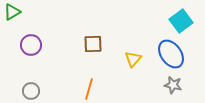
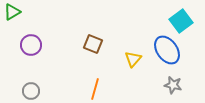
brown square: rotated 24 degrees clockwise
blue ellipse: moved 4 px left, 4 px up
orange line: moved 6 px right
